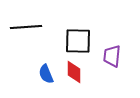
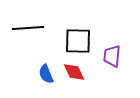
black line: moved 2 px right, 1 px down
red diamond: rotated 25 degrees counterclockwise
